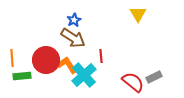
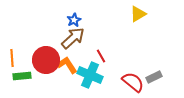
yellow triangle: rotated 30 degrees clockwise
brown arrow: rotated 75 degrees counterclockwise
red line: rotated 24 degrees counterclockwise
cyan cross: moved 6 px right; rotated 25 degrees counterclockwise
